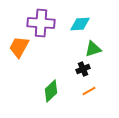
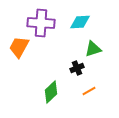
cyan diamond: moved 2 px up
black cross: moved 6 px left, 1 px up
green diamond: moved 1 px down
